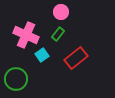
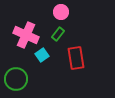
red rectangle: rotated 60 degrees counterclockwise
